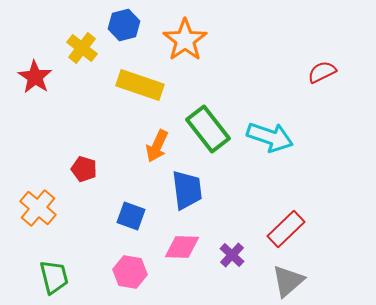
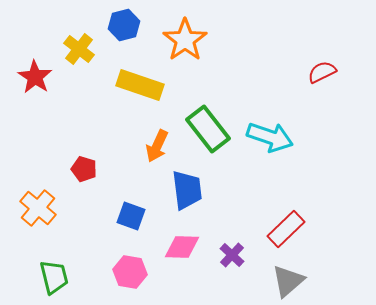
yellow cross: moved 3 px left, 1 px down
